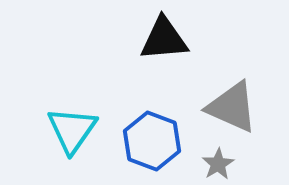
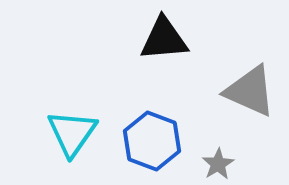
gray triangle: moved 18 px right, 16 px up
cyan triangle: moved 3 px down
